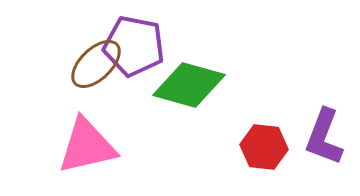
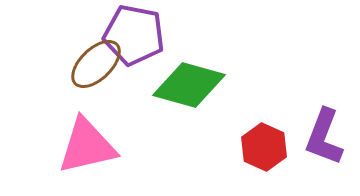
purple pentagon: moved 11 px up
red hexagon: rotated 18 degrees clockwise
